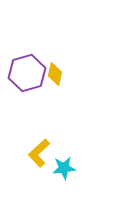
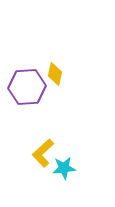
purple hexagon: moved 14 px down; rotated 12 degrees clockwise
yellow L-shape: moved 4 px right
